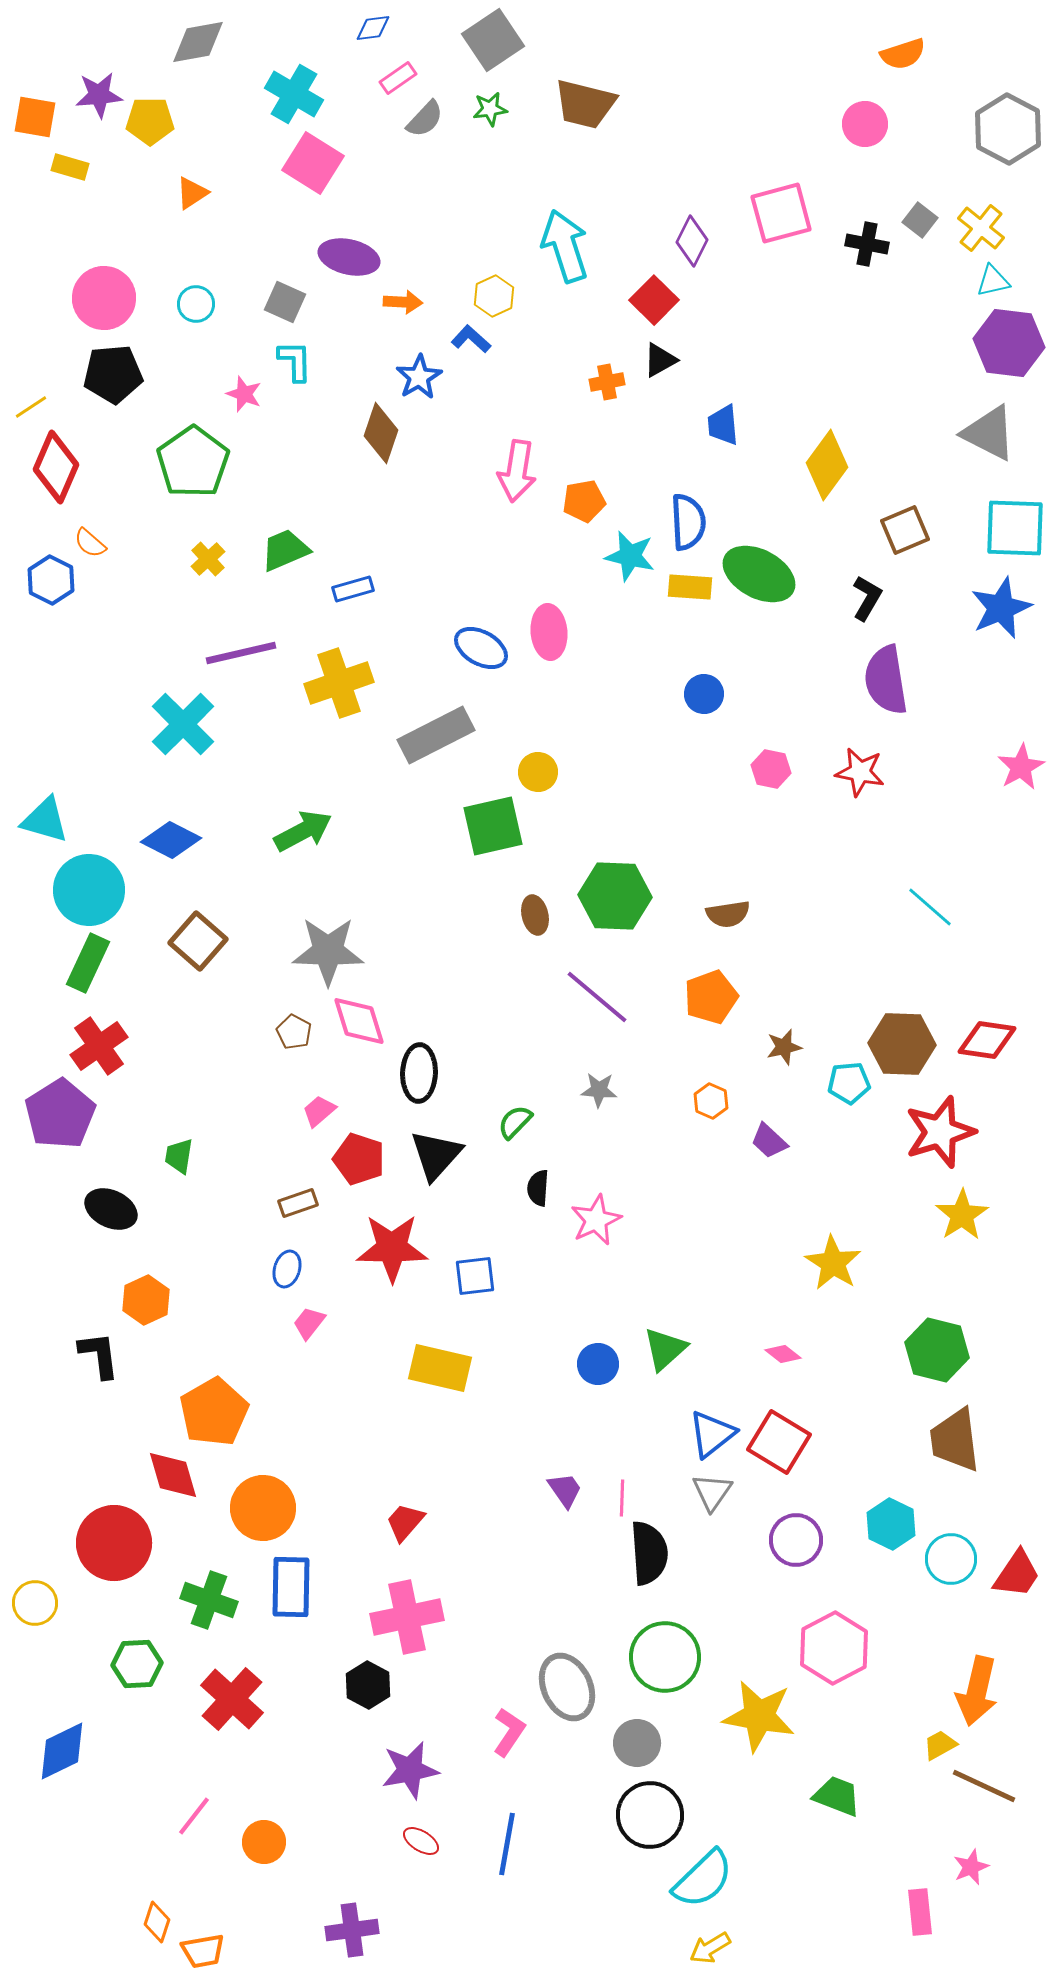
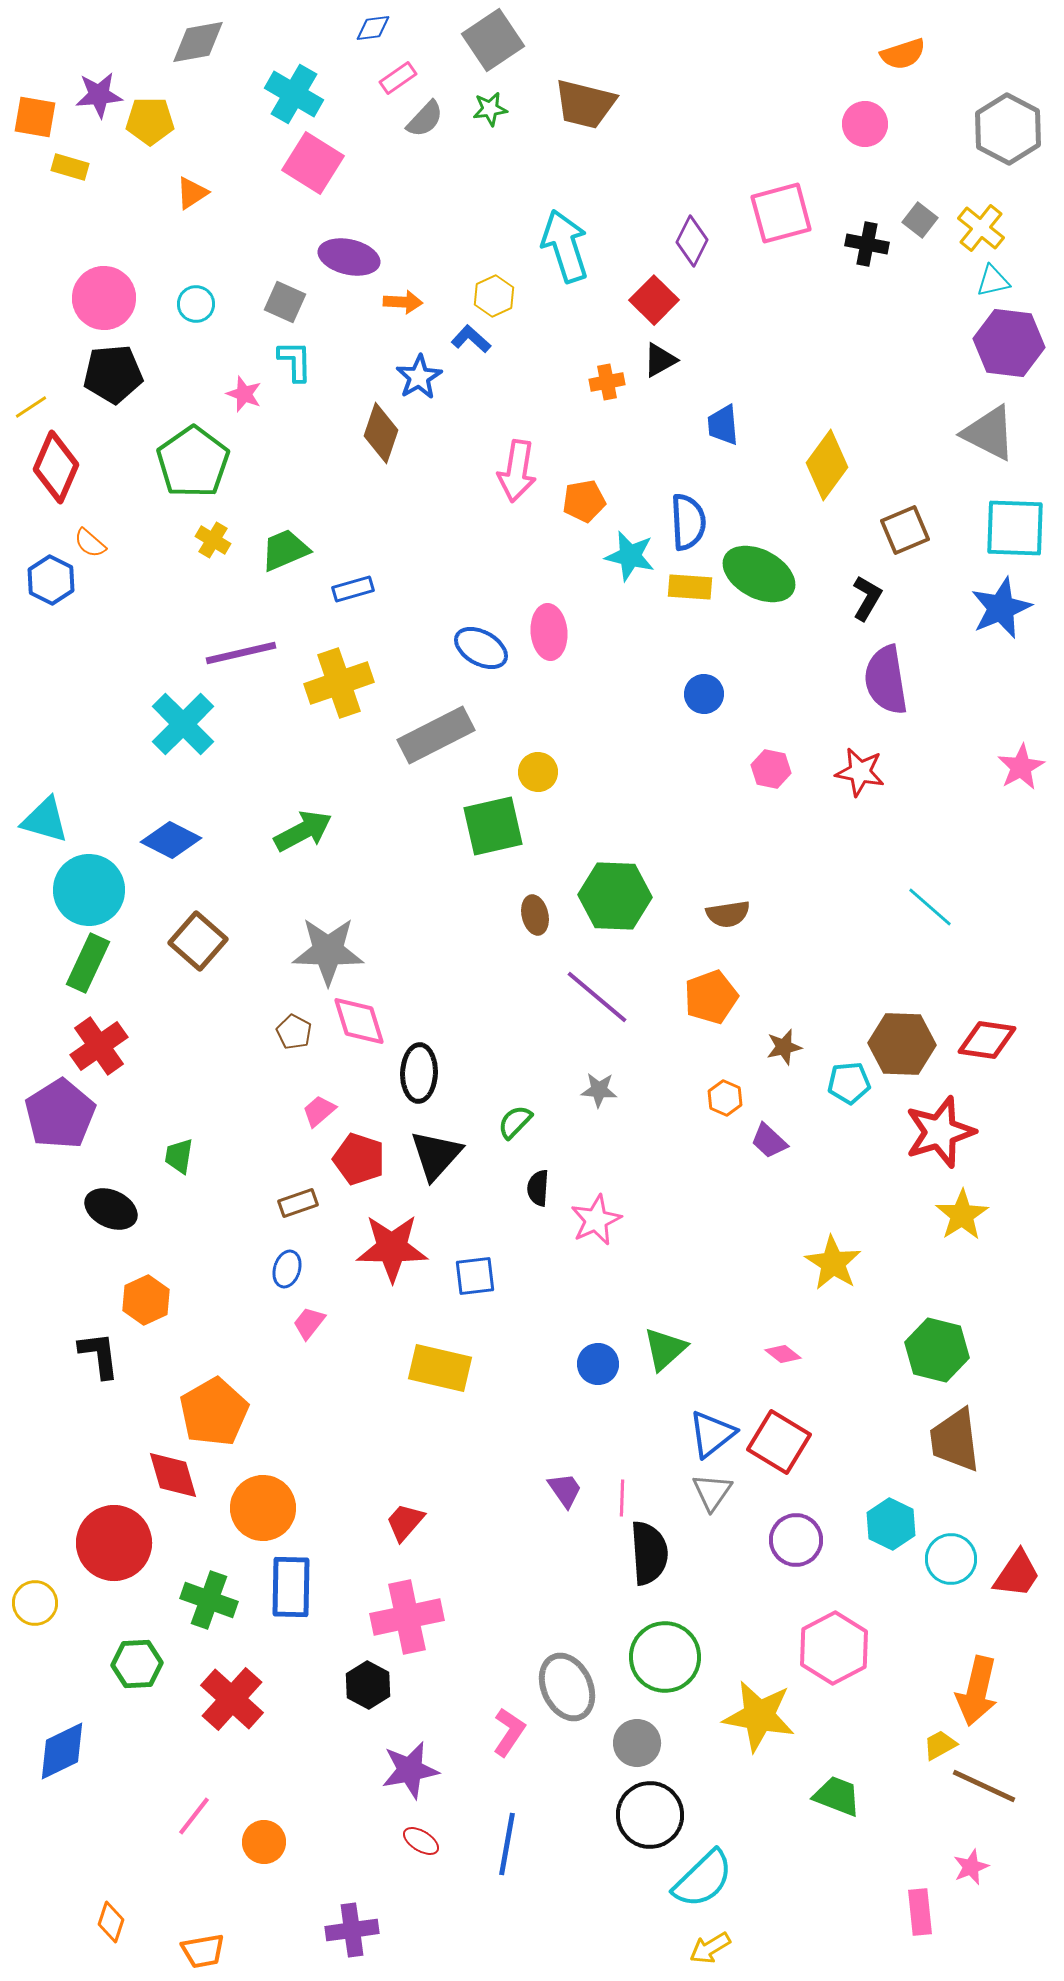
yellow cross at (208, 559): moved 5 px right, 19 px up; rotated 16 degrees counterclockwise
orange hexagon at (711, 1101): moved 14 px right, 3 px up
orange diamond at (157, 1922): moved 46 px left
